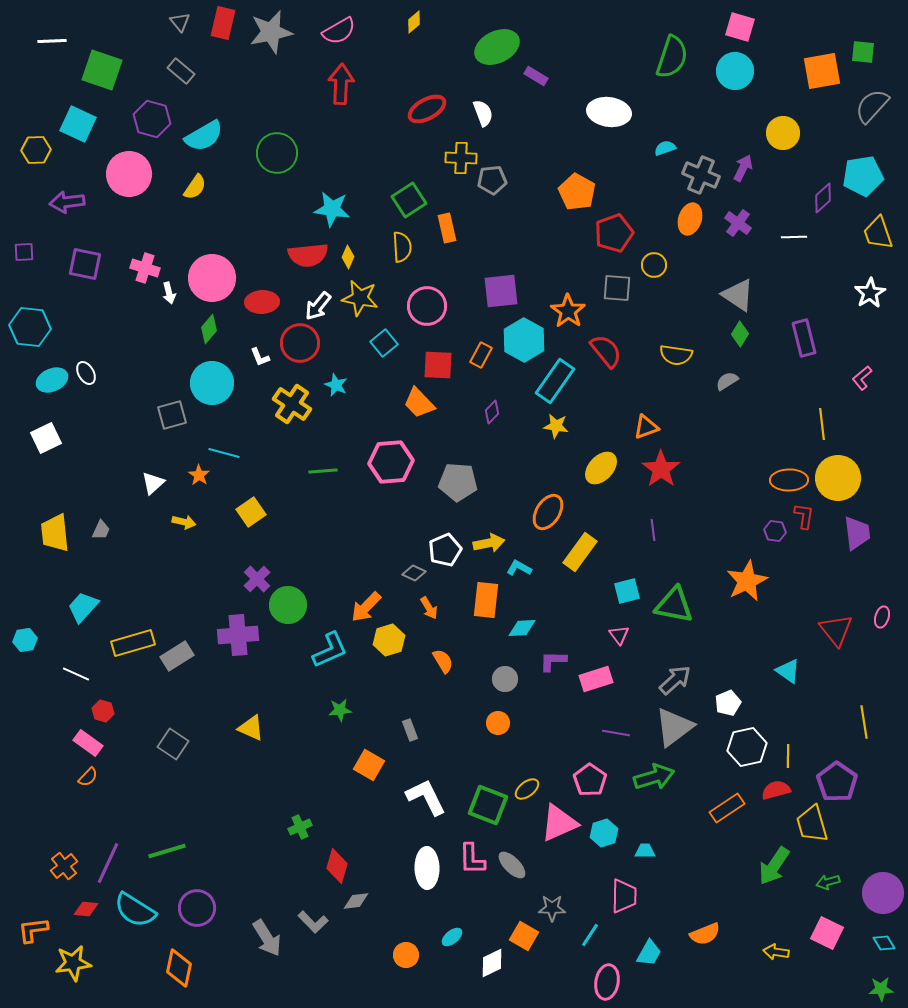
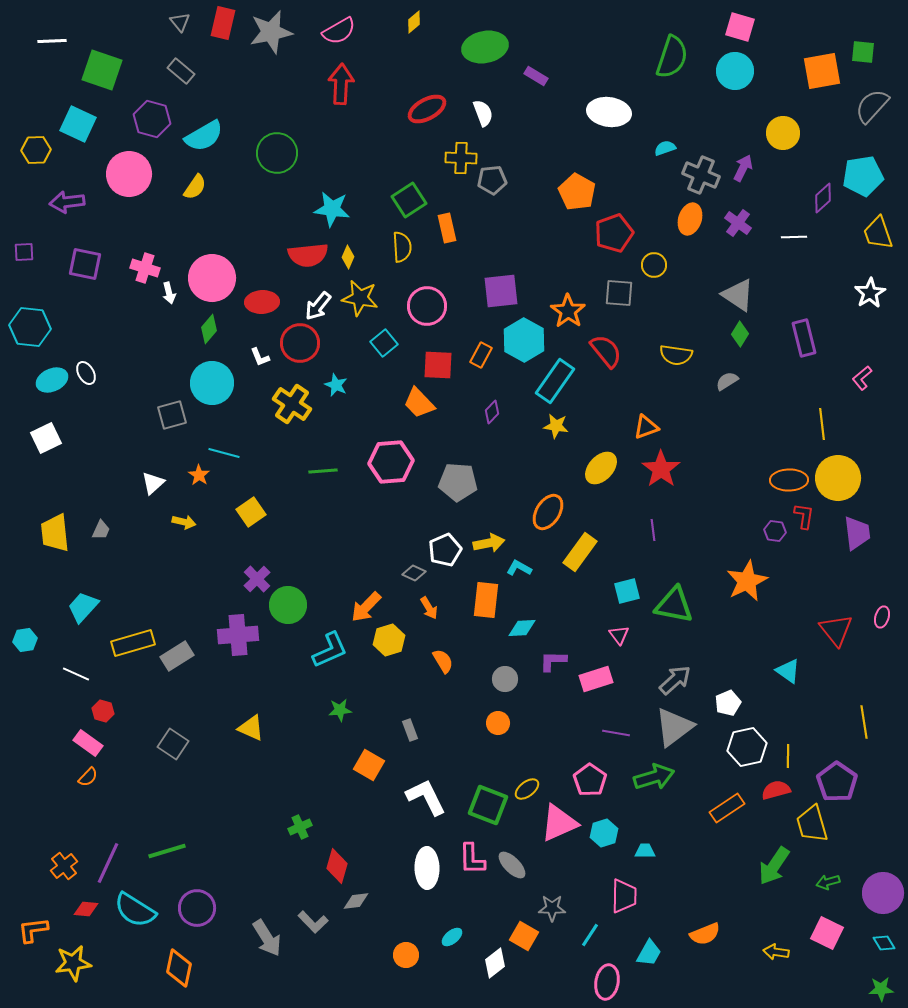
green ellipse at (497, 47): moved 12 px left; rotated 15 degrees clockwise
gray square at (617, 288): moved 2 px right, 5 px down
white diamond at (492, 963): moved 3 px right; rotated 12 degrees counterclockwise
